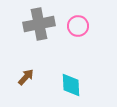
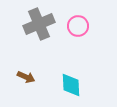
gray cross: rotated 12 degrees counterclockwise
brown arrow: rotated 72 degrees clockwise
